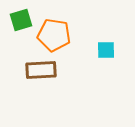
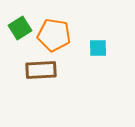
green square: moved 1 px left, 8 px down; rotated 15 degrees counterclockwise
cyan square: moved 8 px left, 2 px up
